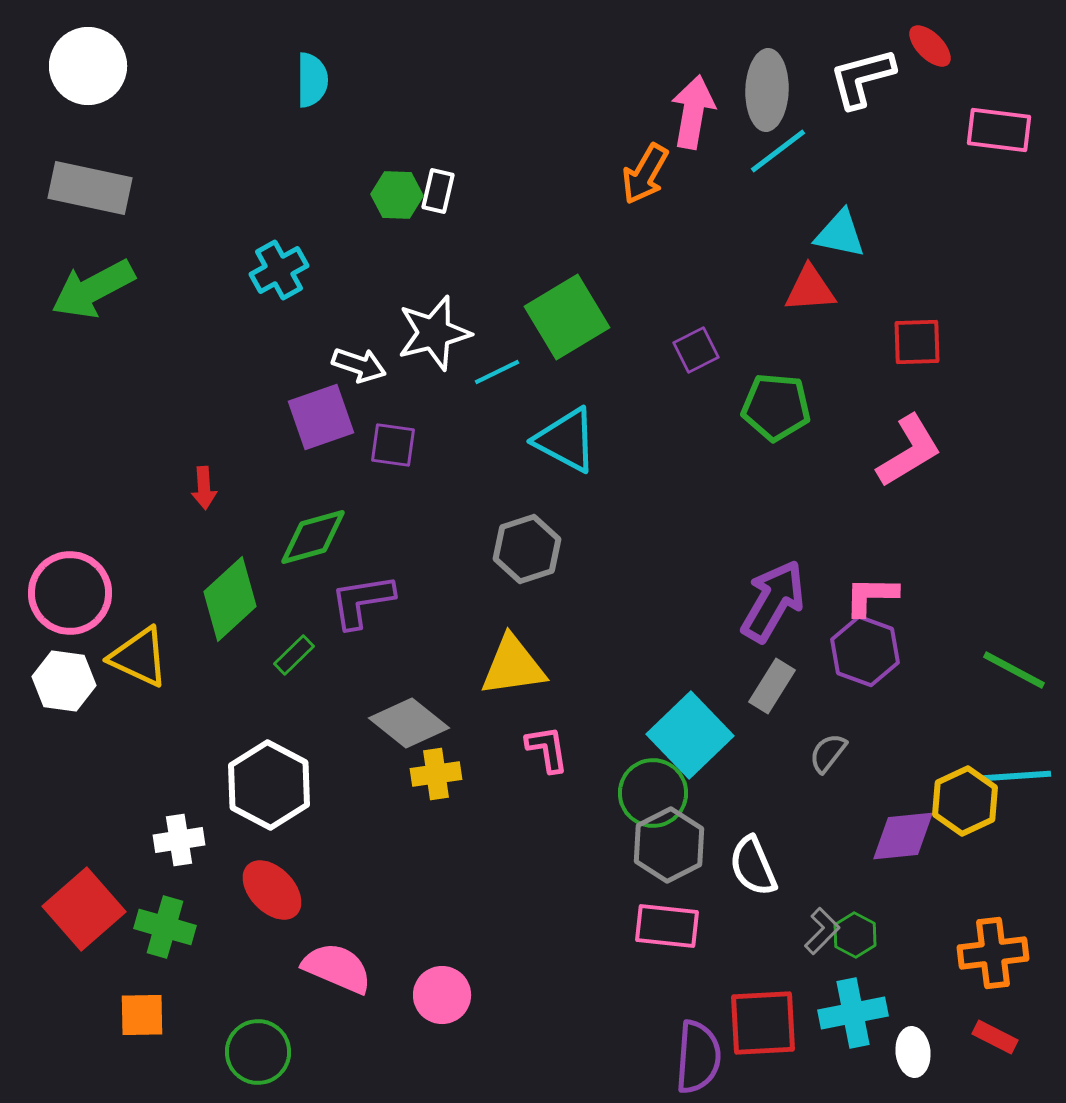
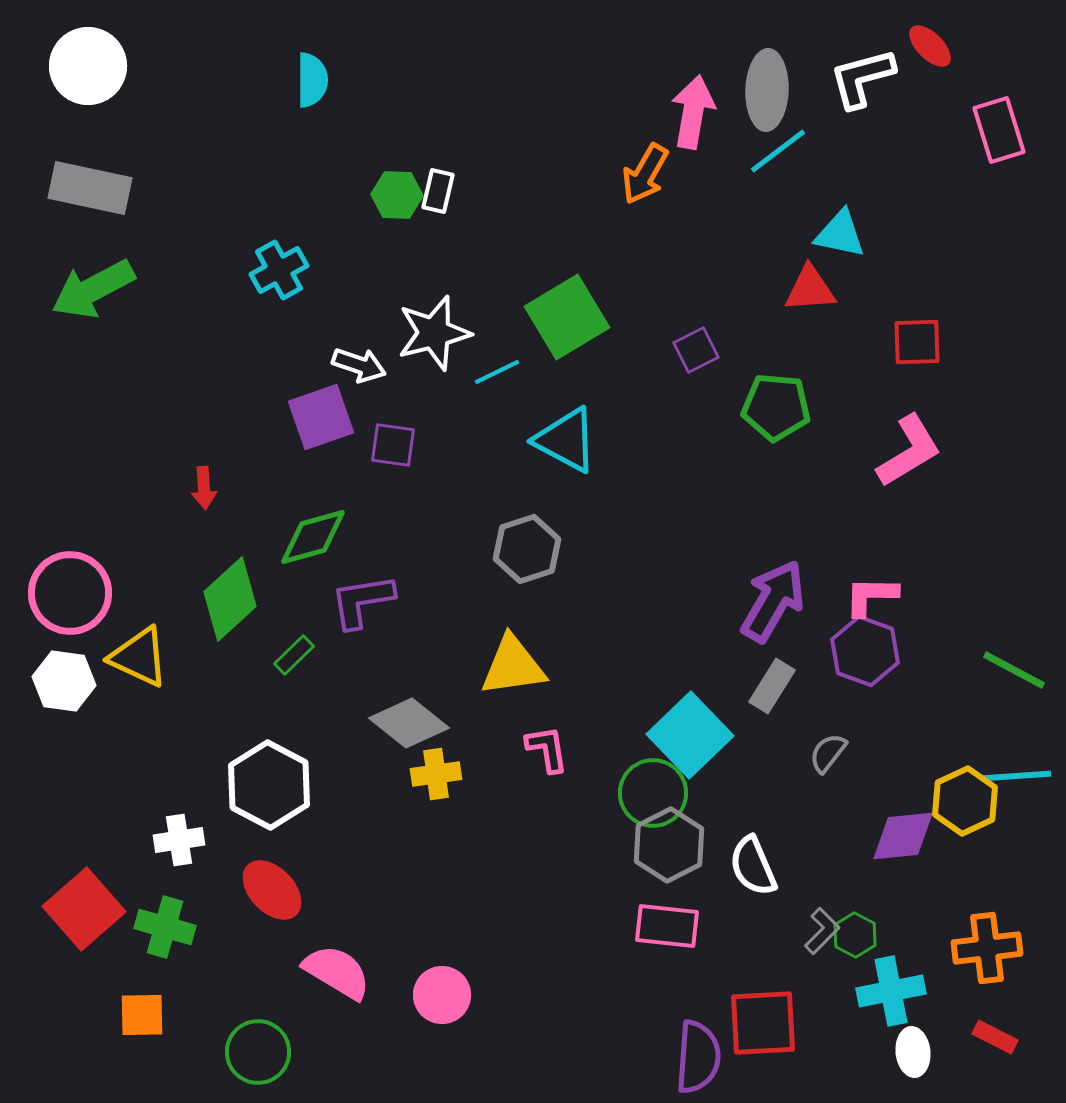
pink rectangle at (999, 130): rotated 66 degrees clockwise
orange cross at (993, 953): moved 6 px left, 5 px up
pink semicircle at (337, 968): moved 4 px down; rotated 8 degrees clockwise
cyan cross at (853, 1013): moved 38 px right, 22 px up
